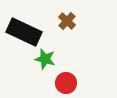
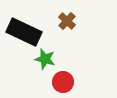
red circle: moved 3 px left, 1 px up
